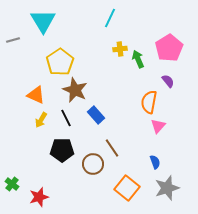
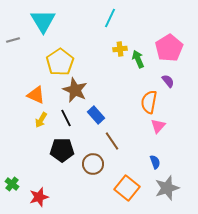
brown line: moved 7 px up
